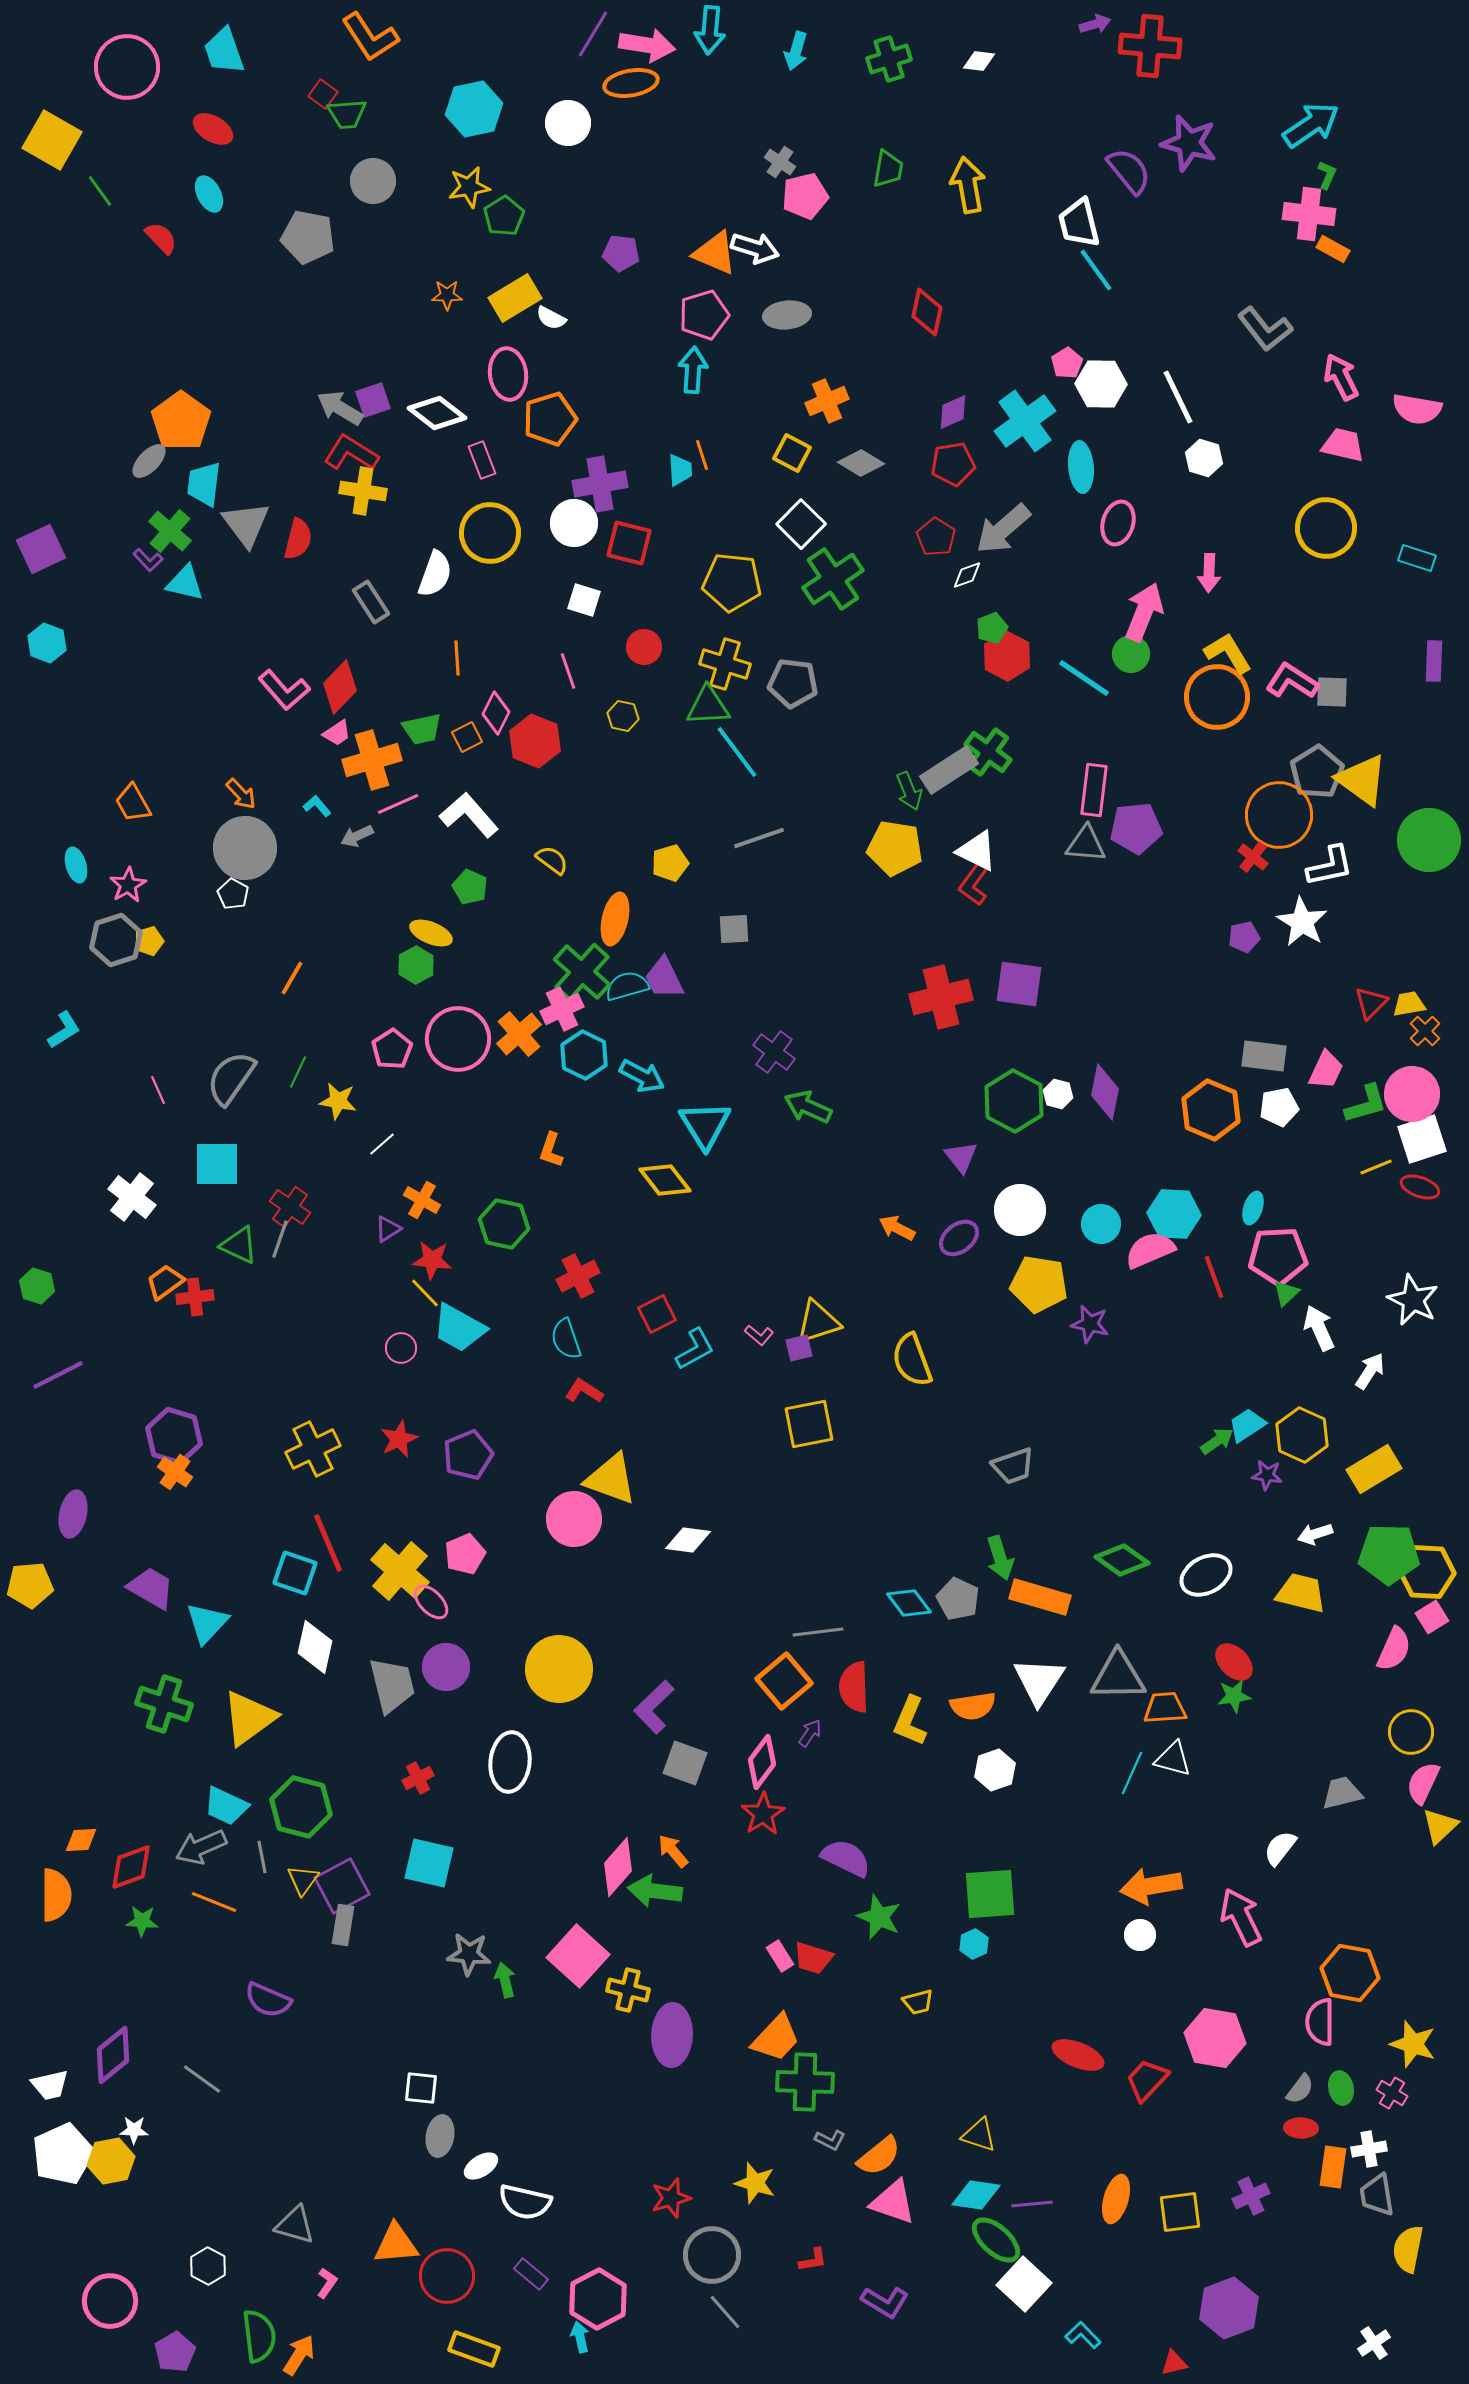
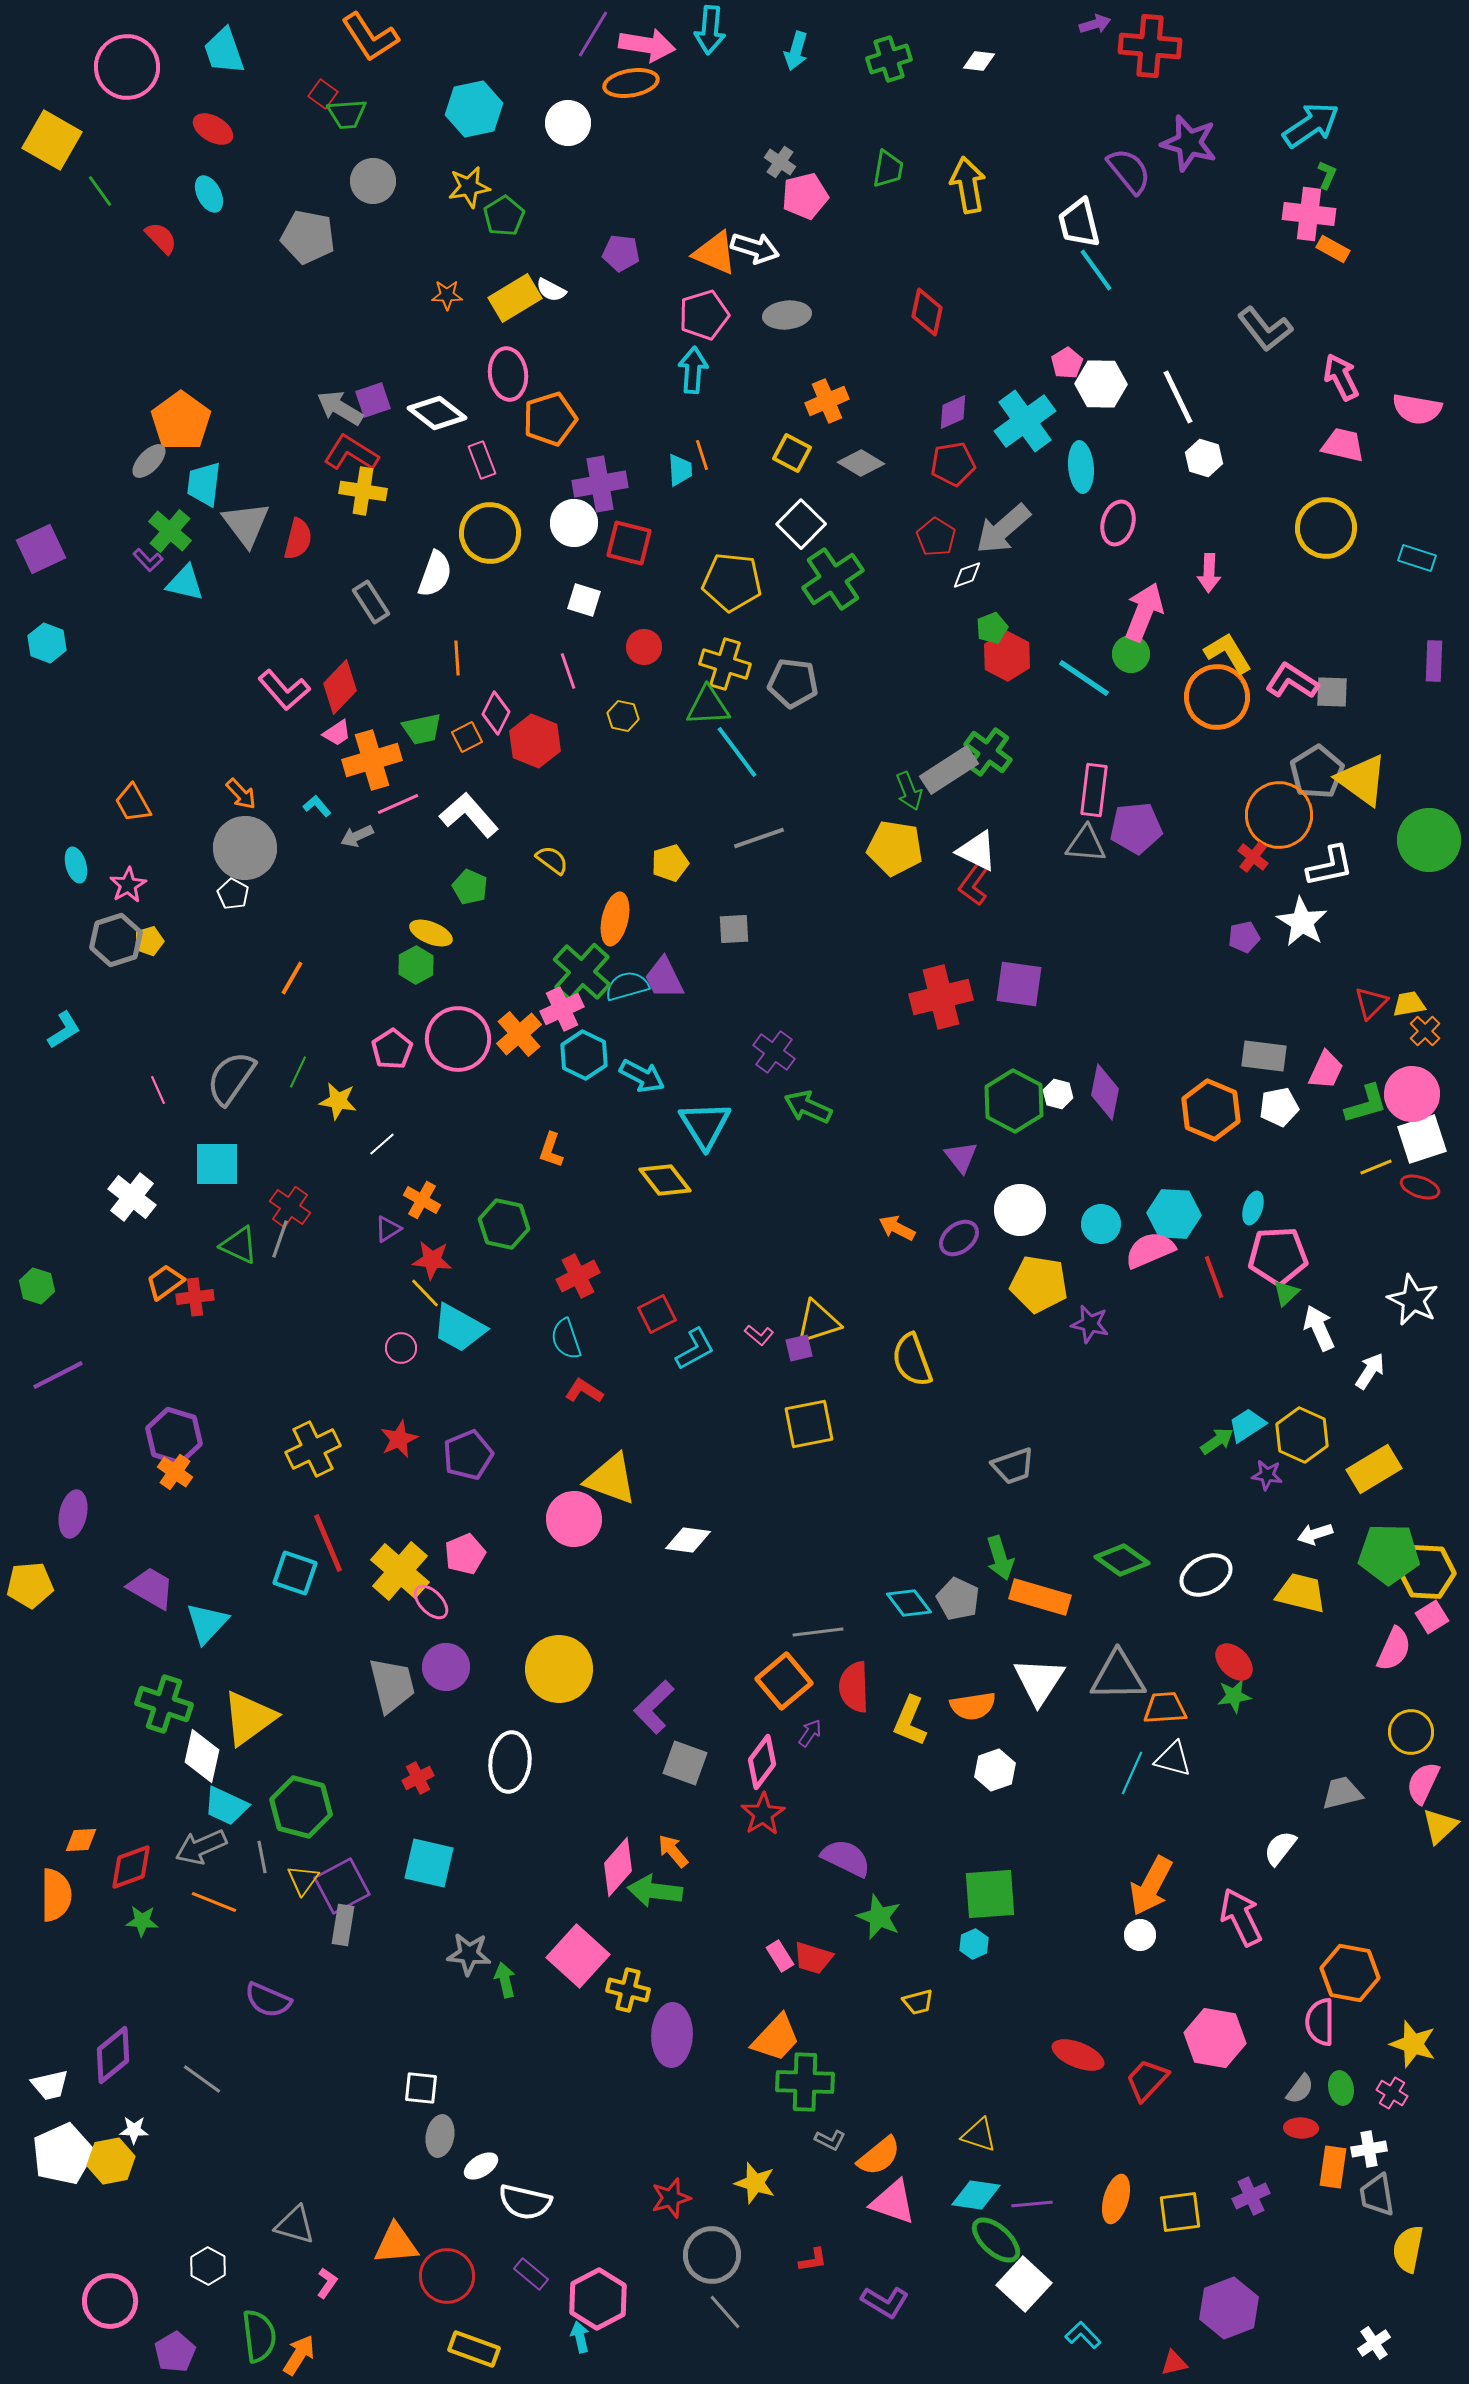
white semicircle at (551, 318): moved 28 px up
white diamond at (315, 1647): moved 113 px left, 109 px down
orange arrow at (1151, 1886): rotated 52 degrees counterclockwise
